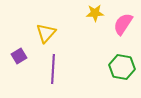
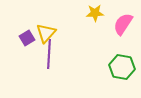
purple square: moved 8 px right, 18 px up
purple line: moved 4 px left, 15 px up
